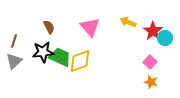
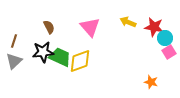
red star: moved 1 px right, 4 px up; rotated 24 degrees counterclockwise
pink square: moved 19 px right, 10 px up; rotated 16 degrees clockwise
